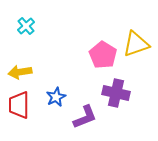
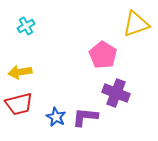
cyan cross: rotated 12 degrees clockwise
yellow triangle: moved 20 px up
purple cross: rotated 8 degrees clockwise
blue star: moved 20 px down; rotated 18 degrees counterclockwise
red trapezoid: moved 1 px up; rotated 104 degrees counterclockwise
purple L-shape: rotated 152 degrees counterclockwise
